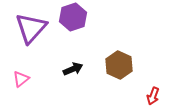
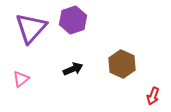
purple hexagon: moved 3 px down
brown hexagon: moved 3 px right, 1 px up
